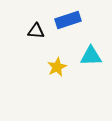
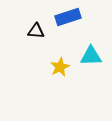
blue rectangle: moved 3 px up
yellow star: moved 3 px right
